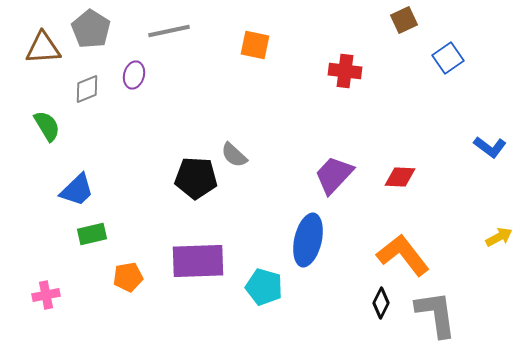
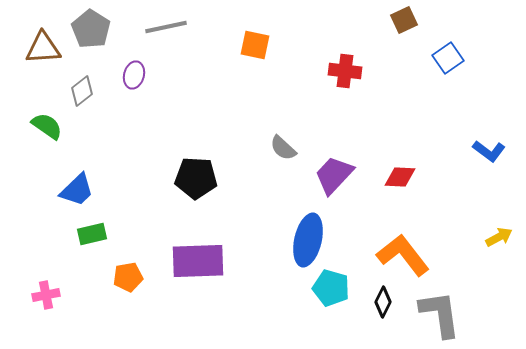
gray line: moved 3 px left, 4 px up
gray diamond: moved 5 px left, 2 px down; rotated 16 degrees counterclockwise
green semicircle: rotated 24 degrees counterclockwise
blue L-shape: moved 1 px left, 4 px down
gray semicircle: moved 49 px right, 7 px up
cyan pentagon: moved 67 px right, 1 px down
black diamond: moved 2 px right, 1 px up
gray L-shape: moved 4 px right
